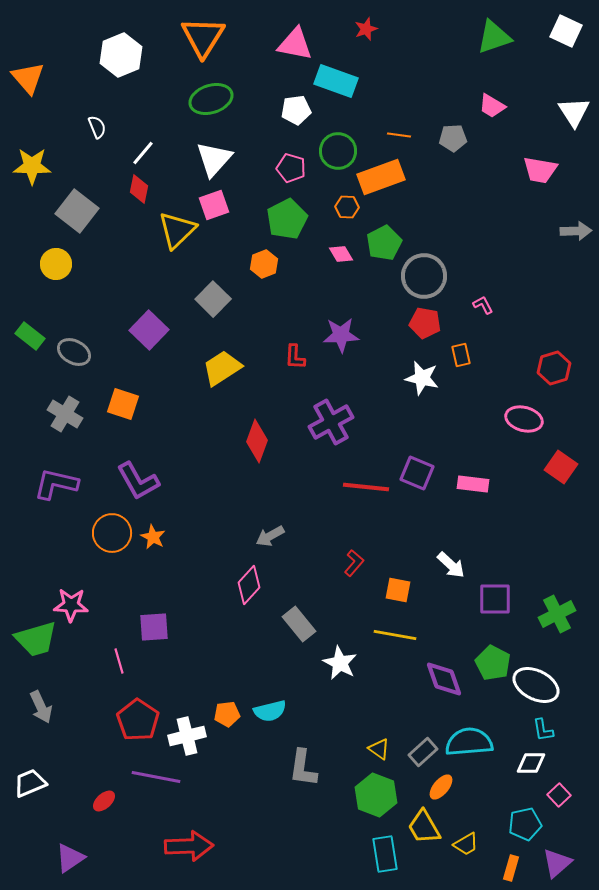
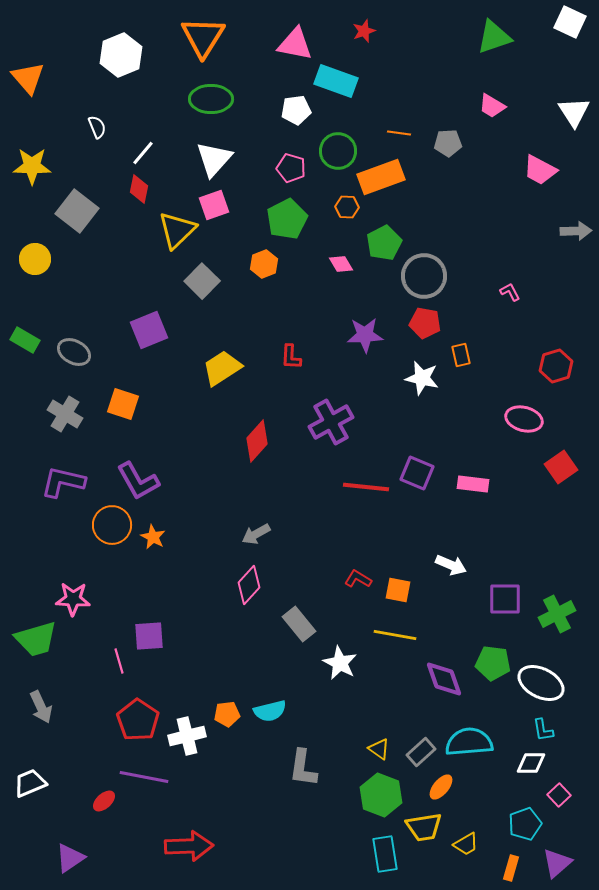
red star at (366, 29): moved 2 px left, 2 px down
white square at (566, 31): moved 4 px right, 9 px up
green ellipse at (211, 99): rotated 18 degrees clockwise
orange line at (399, 135): moved 2 px up
gray pentagon at (453, 138): moved 5 px left, 5 px down
pink trapezoid at (540, 170): rotated 18 degrees clockwise
pink diamond at (341, 254): moved 10 px down
yellow circle at (56, 264): moved 21 px left, 5 px up
gray square at (213, 299): moved 11 px left, 18 px up
pink L-shape at (483, 305): moved 27 px right, 13 px up
purple square at (149, 330): rotated 24 degrees clockwise
purple star at (341, 335): moved 24 px right
green rectangle at (30, 336): moved 5 px left, 4 px down; rotated 8 degrees counterclockwise
red L-shape at (295, 357): moved 4 px left
red hexagon at (554, 368): moved 2 px right, 2 px up
red diamond at (257, 441): rotated 21 degrees clockwise
red square at (561, 467): rotated 20 degrees clockwise
purple L-shape at (56, 484): moved 7 px right, 2 px up
orange circle at (112, 533): moved 8 px up
gray arrow at (270, 536): moved 14 px left, 2 px up
red L-shape at (354, 563): moved 4 px right, 16 px down; rotated 100 degrees counterclockwise
white arrow at (451, 565): rotated 20 degrees counterclockwise
purple square at (495, 599): moved 10 px right
pink star at (71, 605): moved 2 px right, 6 px up
purple square at (154, 627): moved 5 px left, 9 px down
green pentagon at (493, 663): rotated 20 degrees counterclockwise
white ellipse at (536, 685): moved 5 px right, 2 px up
gray rectangle at (423, 752): moved 2 px left
purple line at (156, 777): moved 12 px left
green hexagon at (376, 795): moved 5 px right
cyan pentagon at (525, 824): rotated 8 degrees counterclockwise
yellow trapezoid at (424, 827): rotated 69 degrees counterclockwise
